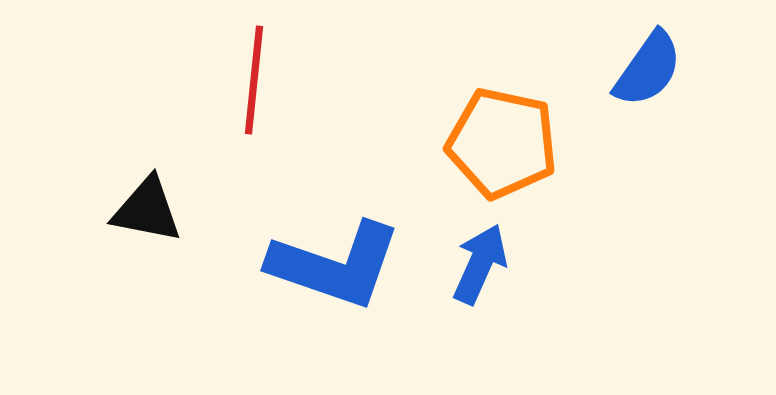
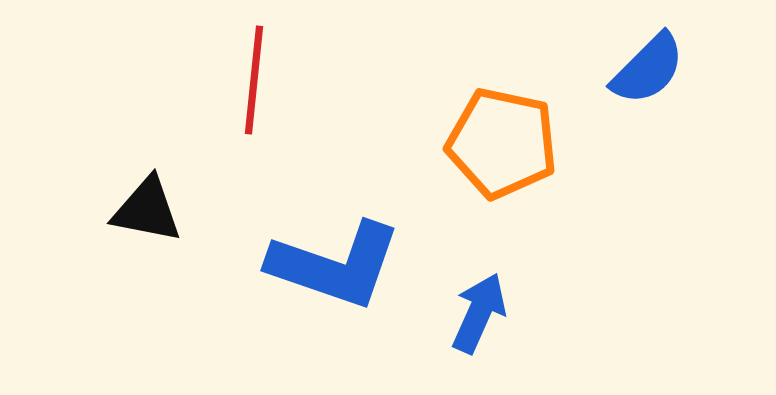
blue semicircle: rotated 10 degrees clockwise
blue arrow: moved 1 px left, 49 px down
